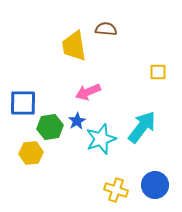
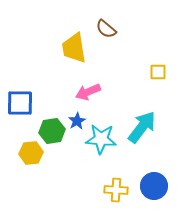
brown semicircle: rotated 145 degrees counterclockwise
yellow trapezoid: moved 2 px down
blue square: moved 3 px left
green hexagon: moved 2 px right, 4 px down
cyan star: rotated 24 degrees clockwise
blue circle: moved 1 px left, 1 px down
yellow cross: rotated 15 degrees counterclockwise
